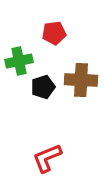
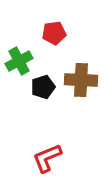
green cross: rotated 16 degrees counterclockwise
